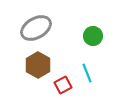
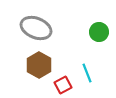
gray ellipse: rotated 52 degrees clockwise
green circle: moved 6 px right, 4 px up
brown hexagon: moved 1 px right
